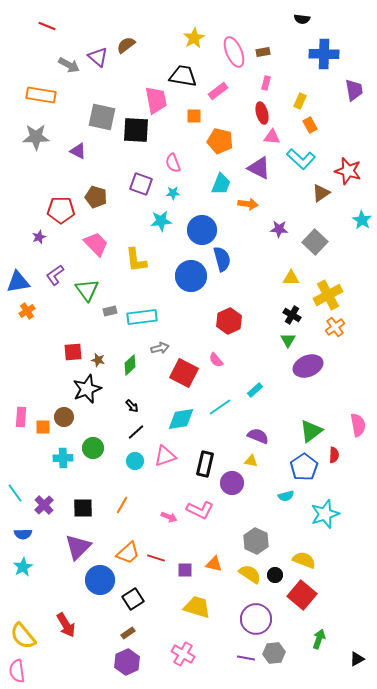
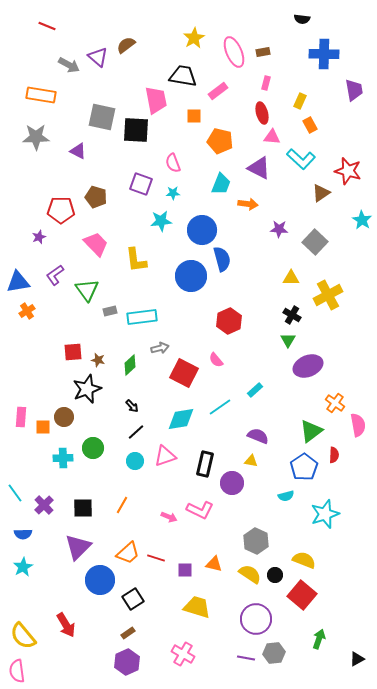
orange cross at (335, 327): moved 76 px down; rotated 18 degrees counterclockwise
